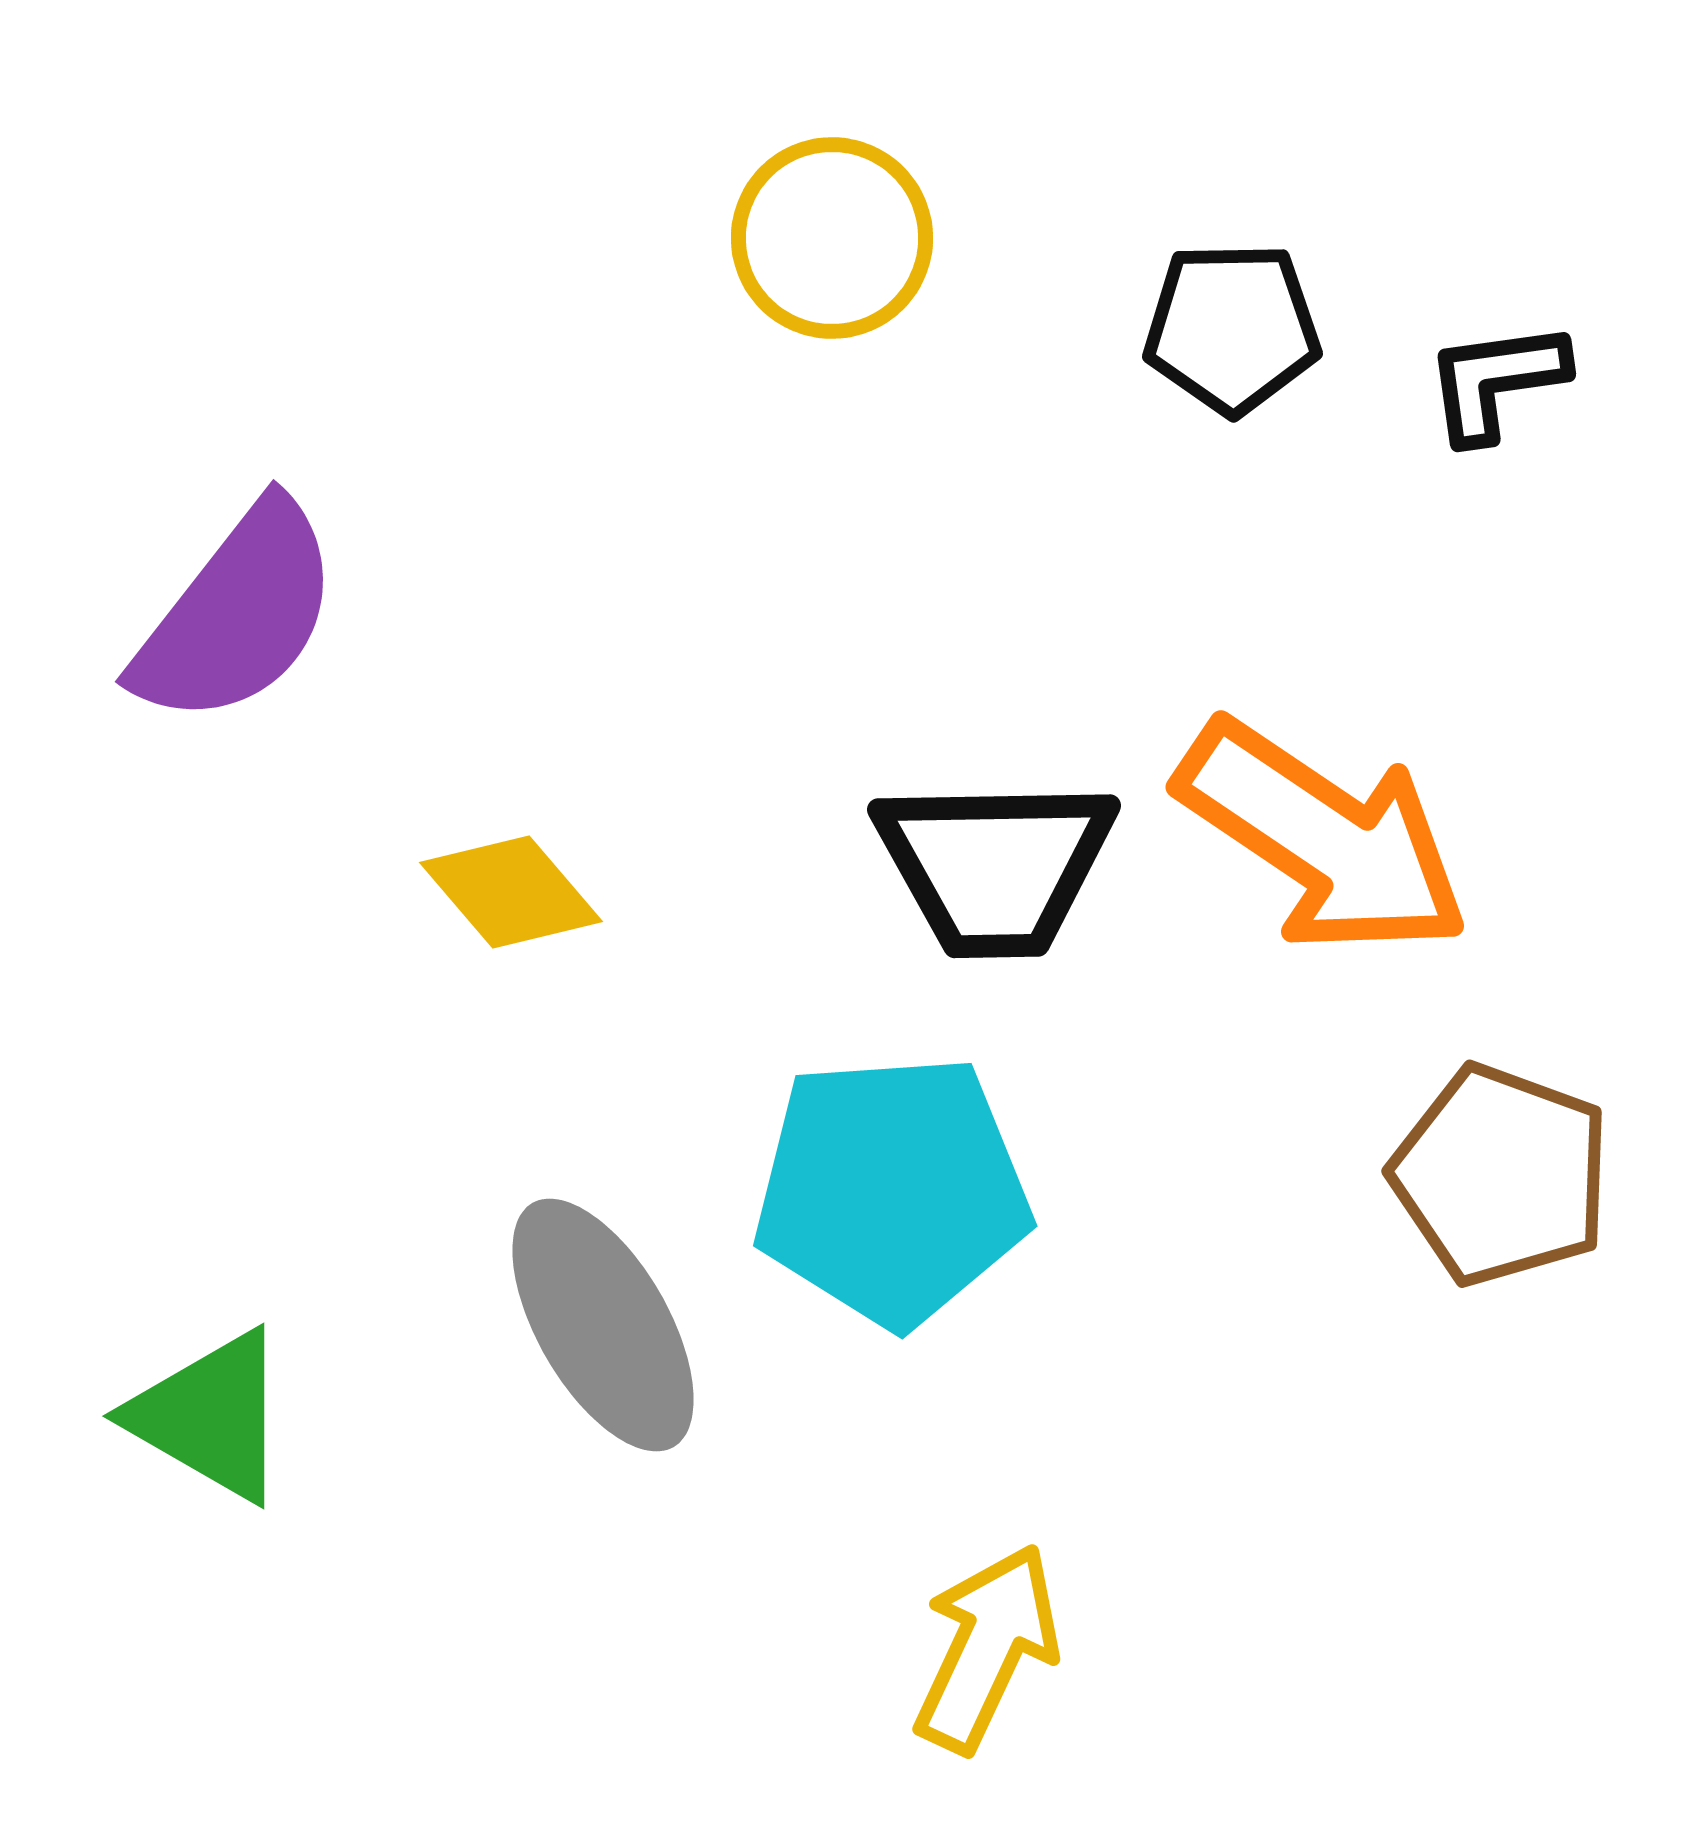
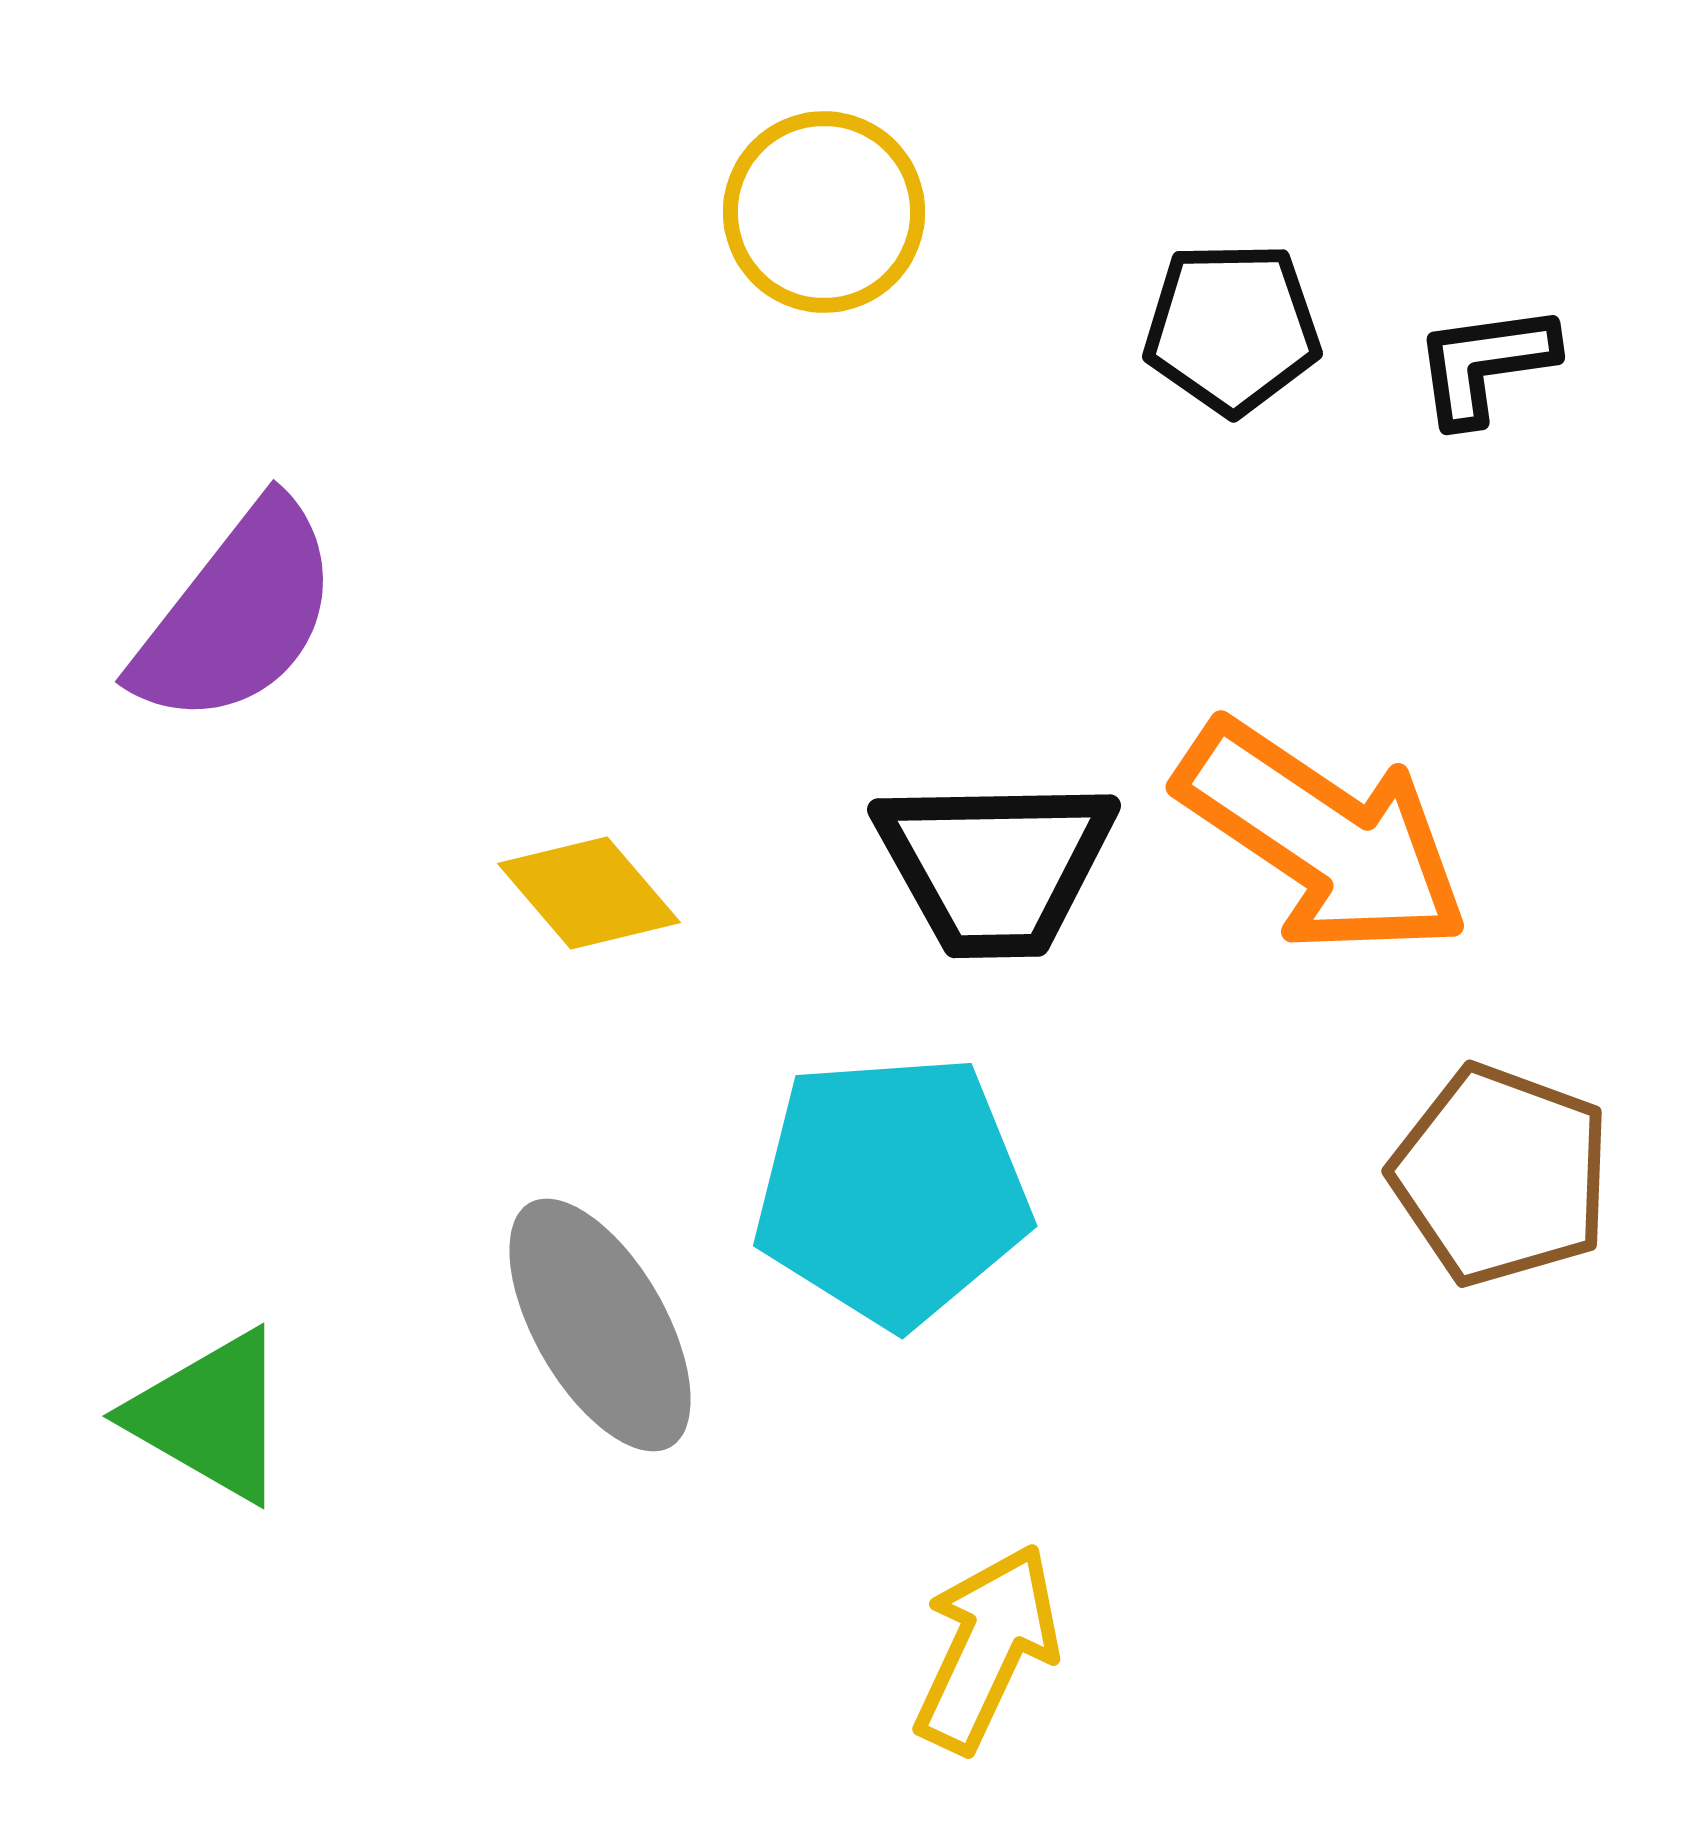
yellow circle: moved 8 px left, 26 px up
black L-shape: moved 11 px left, 17 px up
yellow diamond: moved 78 px right, 1 px down
gray ellipse: moved 3 px left
